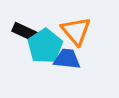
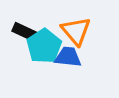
cyan pentagon: moved 1 px left
blue trapezoid: moved 1 px right, 2 px up
